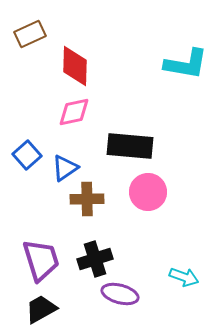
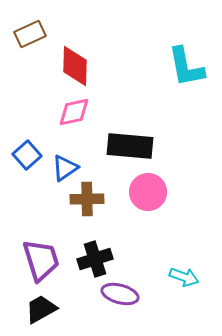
cyan L-shape: moved 3 px down; rotated 69 degrees clockwise
